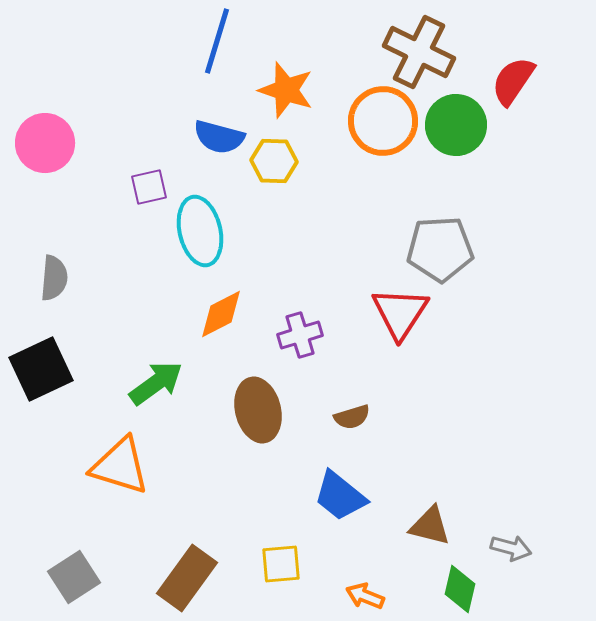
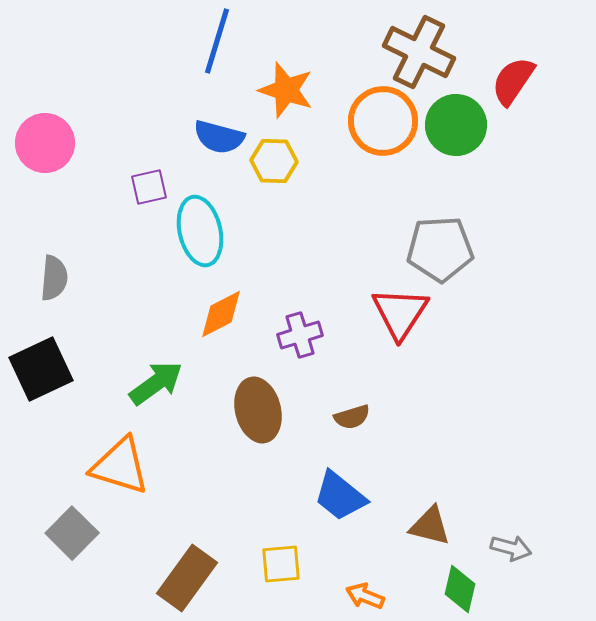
gray square: moved 2 px left, 44 px up; rotated 12 degrees counterclockwise
